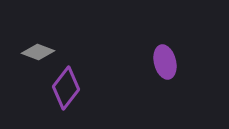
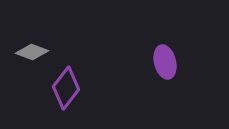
gray diamond: moved 6 px left
